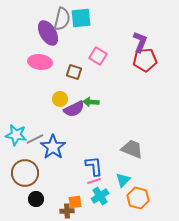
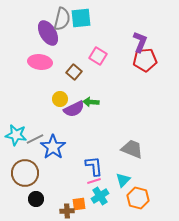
brown square: rotated 21 degrees clockwise
orange square: moved 4 px right, 2 px down
